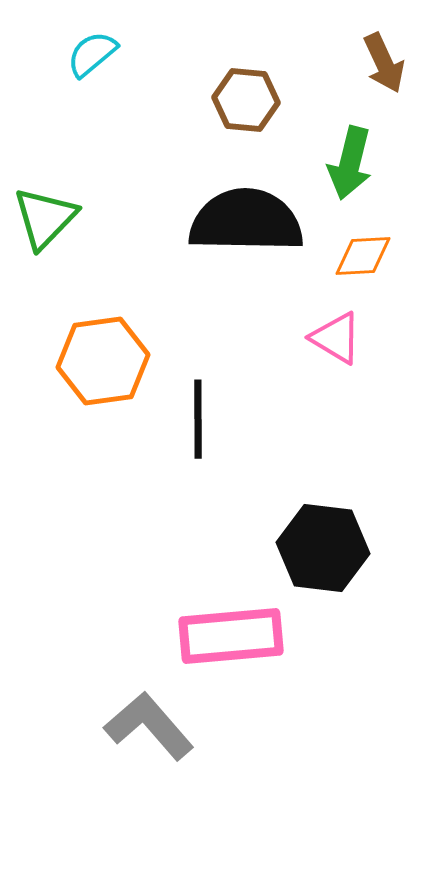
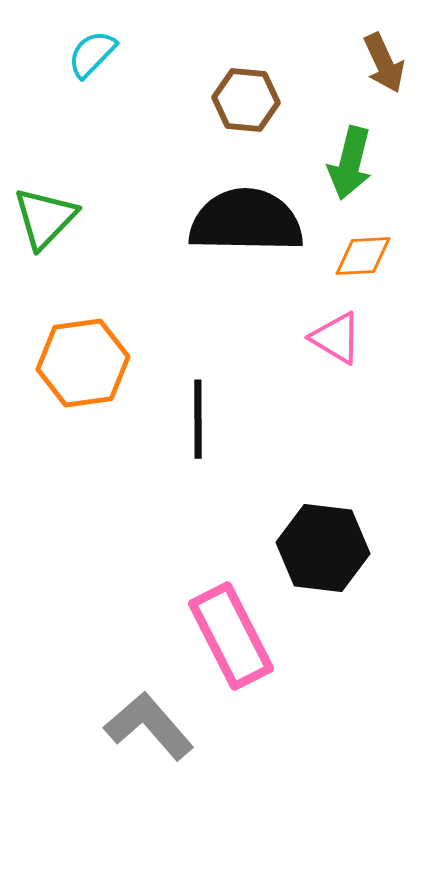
cyan semicircle: rotated 6 degrees counterclockwise
orange hexagon: moved 20 px left, 2 px down
pink rectangle: rotated 68 degrees clockwise
